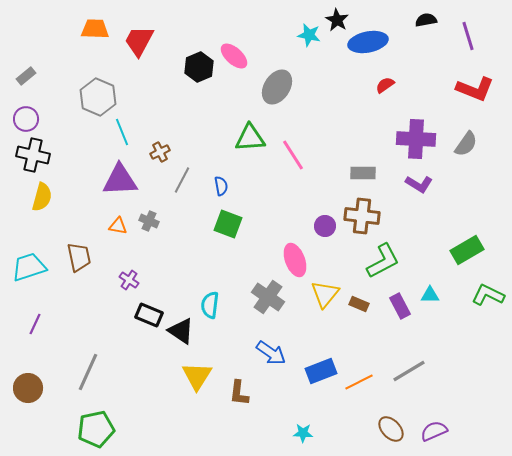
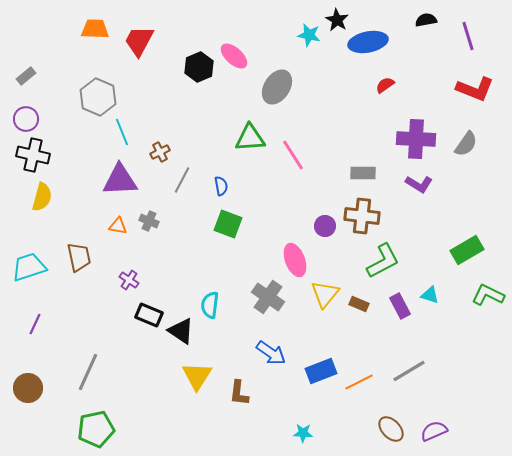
cyan triangle at (430, 295): rotated 18 degrees clockwise
